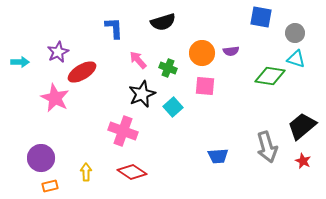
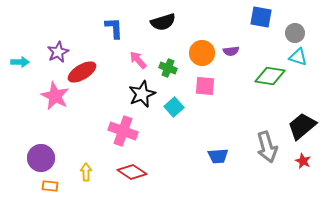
cyan triangle: moved 2 px right, 2 px up
pink star: moved 2 px up
cyan square: moved 1 px right
orange rectangle: rotated 21 degrees clockwise
